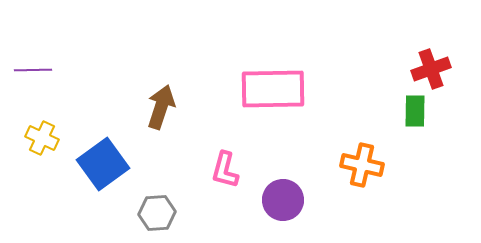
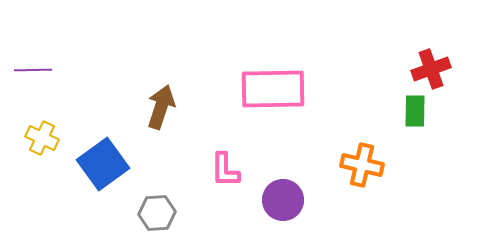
pink L-shape: rotated 15 degrees counterclockwise
